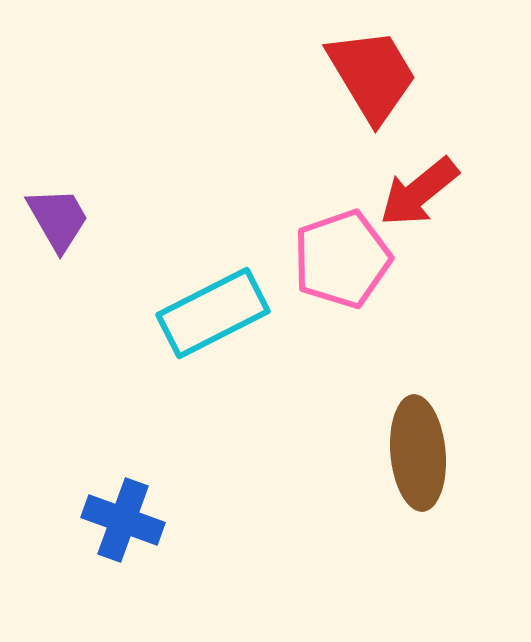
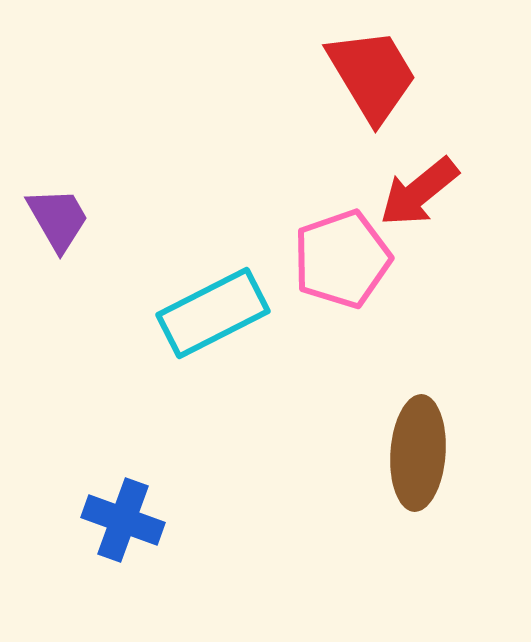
brown ellipse: rotated 9 degrees clockwise
